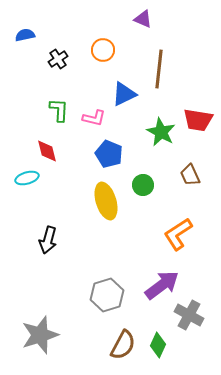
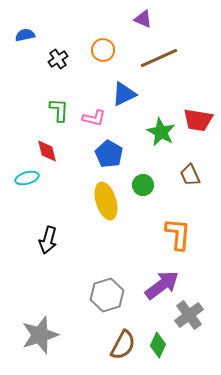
brown line: moved 11 px up; rotated 60 degrees clockwise
blue pentagon: rotated 8 degrees clockwise
orange L-shape: rotated 128 degrees clockwise
gray cross: rotated 24 degrees clockwise
